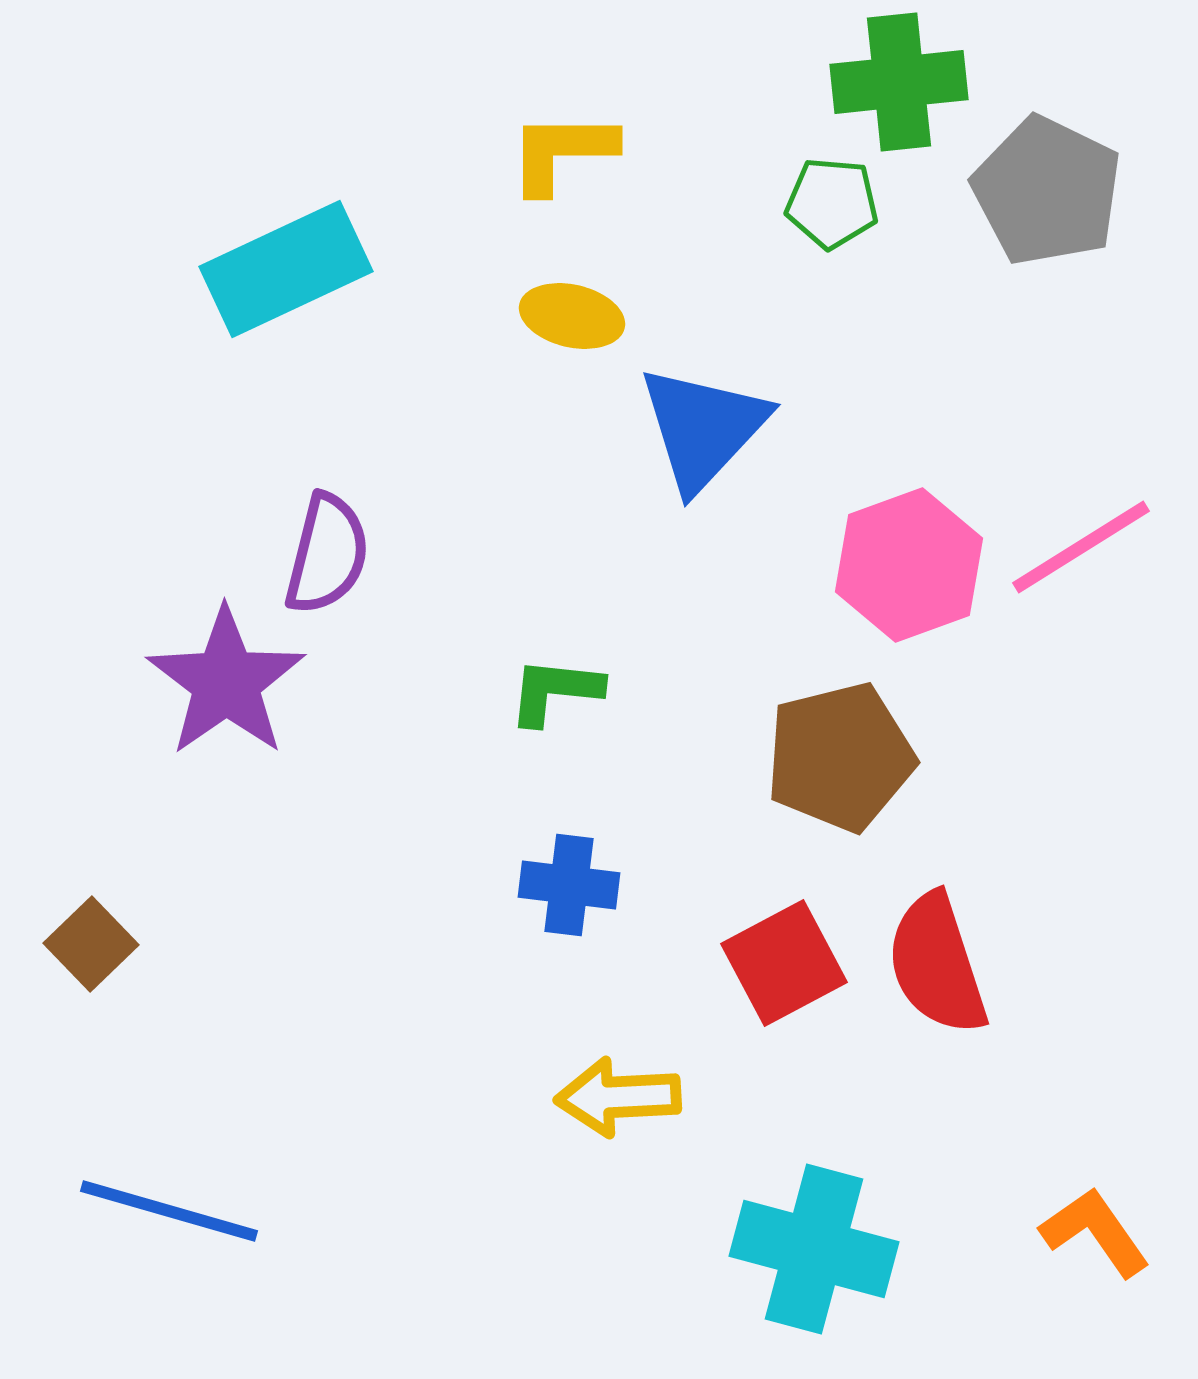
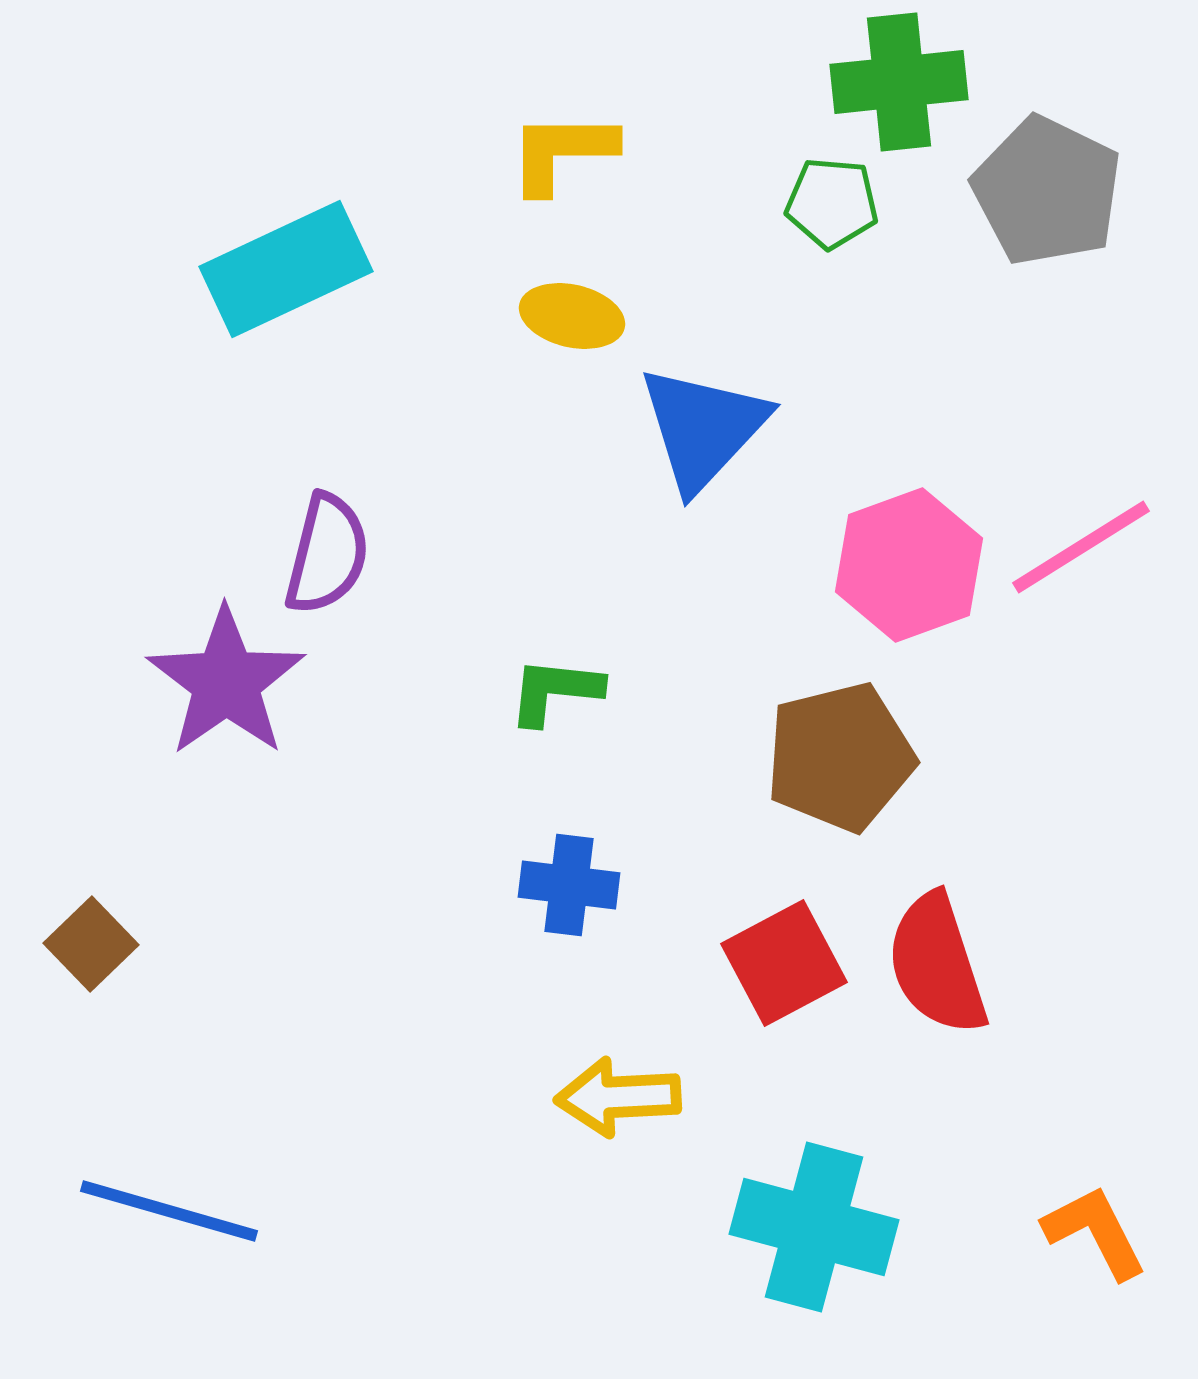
orange L-shape: rotated 8 degrees clockwise
cyan cross: moved 22 px up
